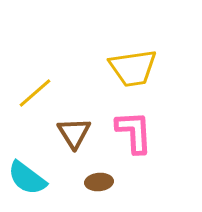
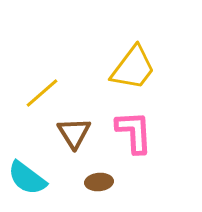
yellow trapezoid: rotated 45 degrees counterclockwise
yellow line: moved 7 px right
